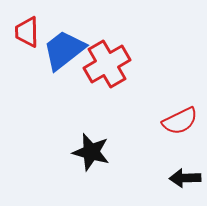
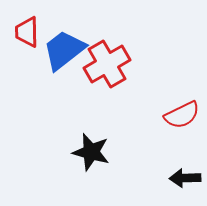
red semicircle: moved 2 px right, 6 px up
